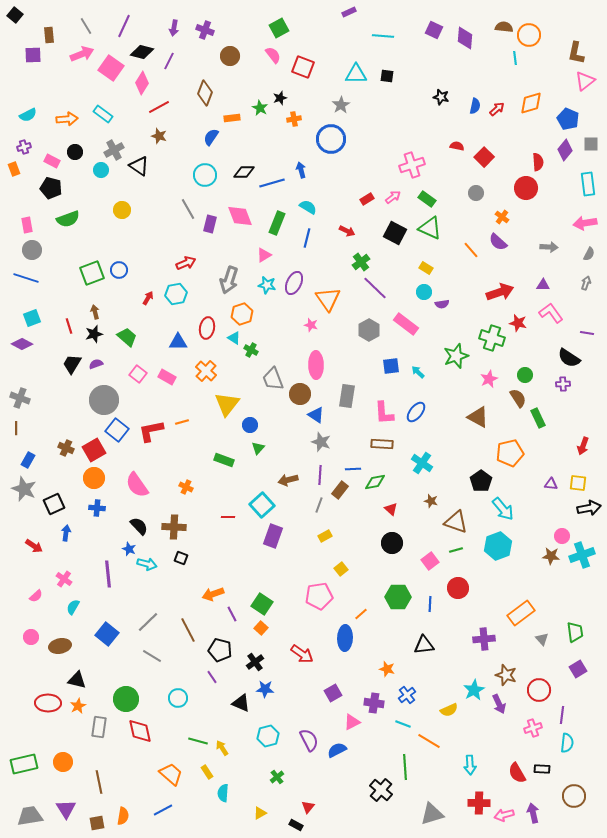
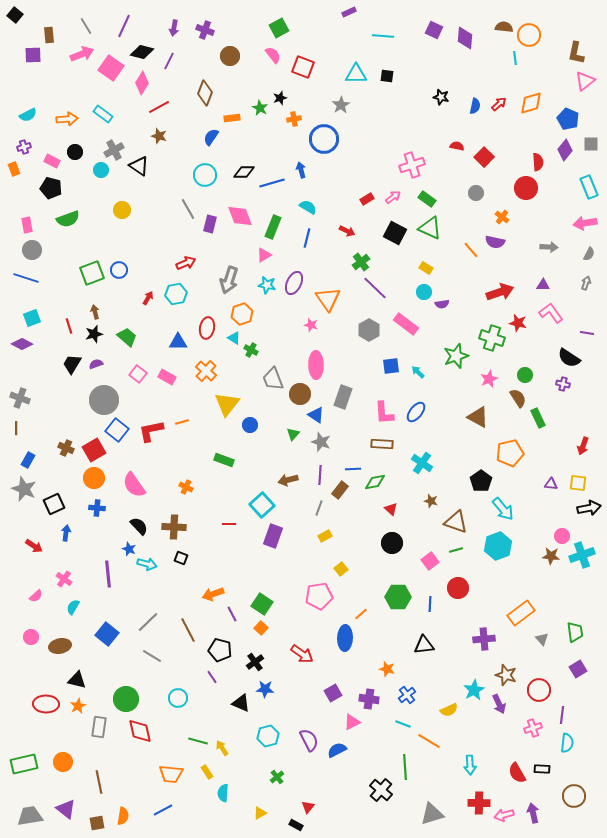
red arrow at (497, 109): moved 2 px right, 5 px up
blue circle at (331, 139): moved 7 px left
cyan rectangle at (588, 184): moved 1 px right, 3 px down; rotated 15 degrees counterclockwise
green rectangle at (277, 223): moved 4 px left, 4 px down
purple semicircle at (498, 242): moved 3 px left; rotated 30 degrees counterclockwise
purple cross at (563, 384): rotated 16 degrees clockwise
gray rectangle at (347, 396): moved 4 px left, 1 px down; rotated 10 degrees clockwise
green triangle at (258, 448): moved 35 px right, 14 px up
pink semicircle at (137, 485): moved 3 px left
gray line at (319, 505): moved 3 px down
red line at (228, 517): moved 1 px right, 7 px down
red ellipse at (48, 703): moved 2 px left, 1 px down
purple cross at (374, 703): moved 5 px left, 4 px up
orange trapezoid at (171, 774): rotated 145 degrees clockwise
purple triangle at (66, 809): rotated 20 degrees counterclockwise
